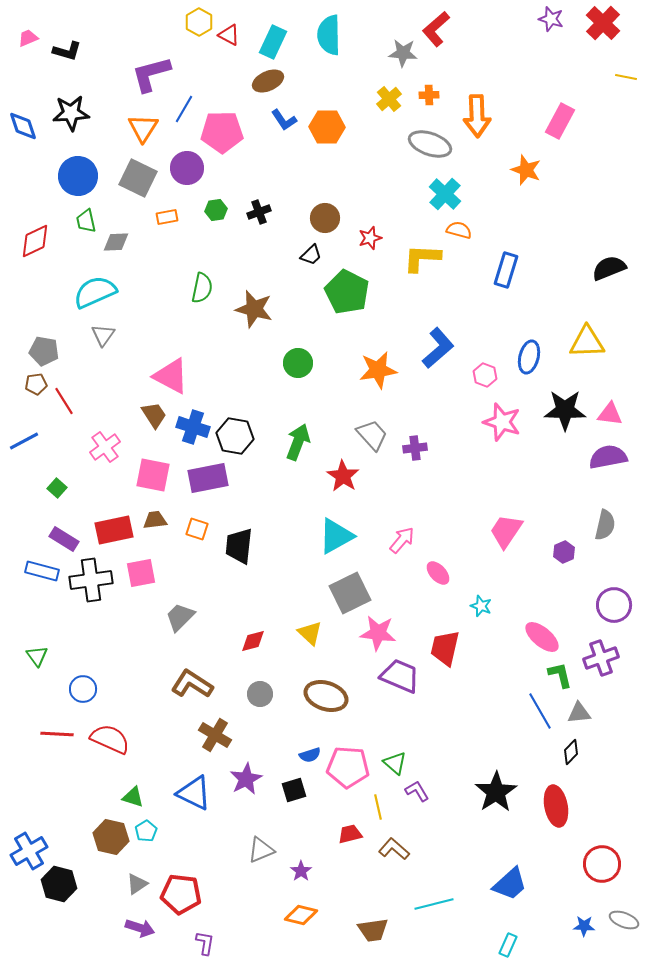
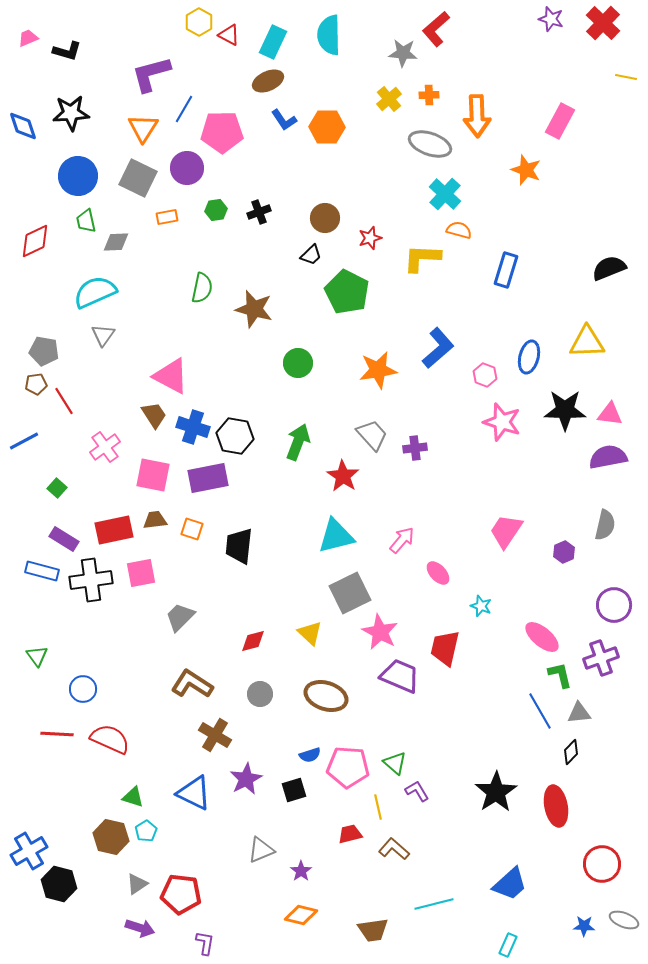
orange square at (197, 529): moved 5 px left
cyan triangle at (336, 536): rotated 15 degrees clockwise
pink star at (378, 633): moved 2 px right, 1 px up; rotated 21 degrees clockwise
